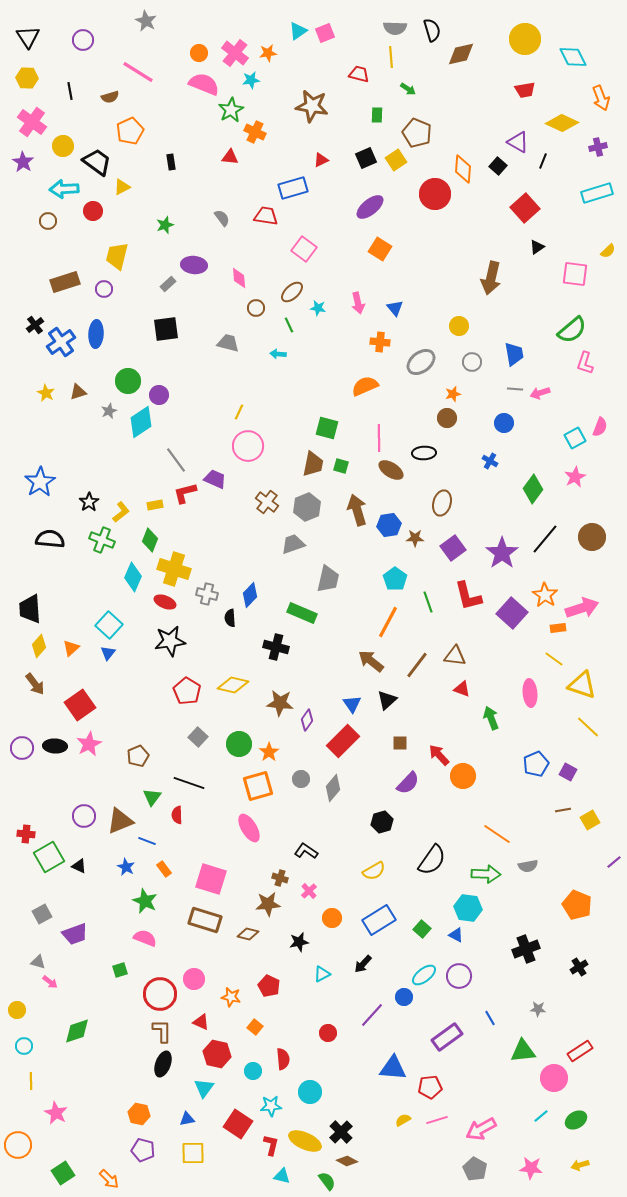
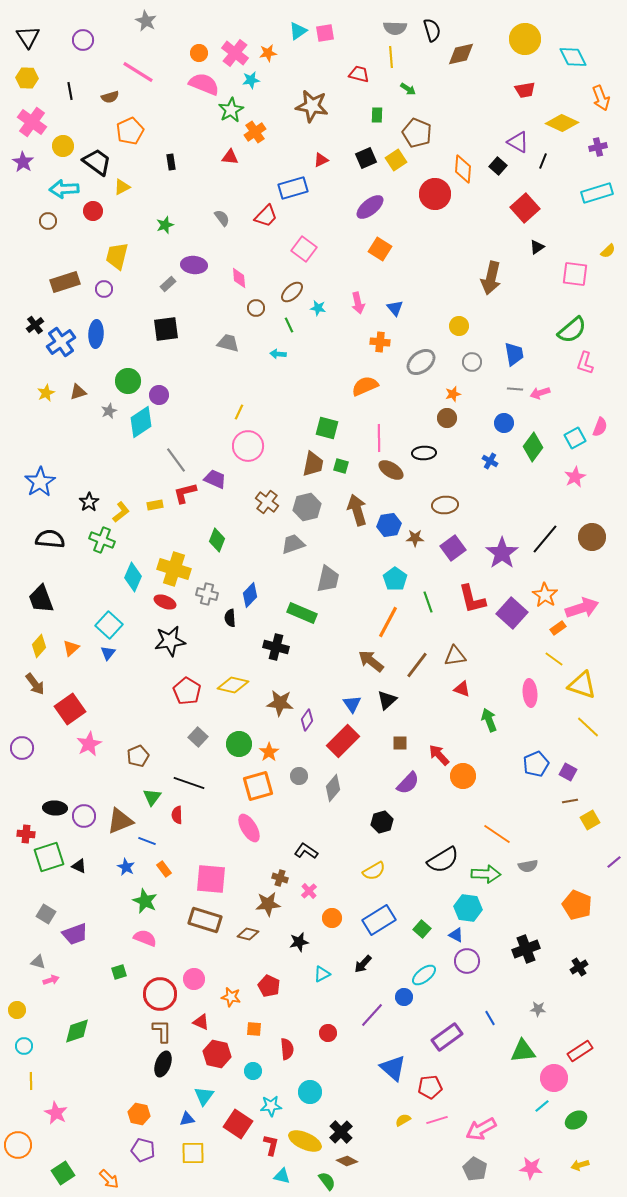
pink square at (325, 33): rotated 12 degrees clockwise
orange cross at (255, 132): rotated 30 degrees clockwise
red trapezoid at (266, 216): rotated 125 degrees clockwise
yellow star at (46, 393): rotated 18 degrees clockwise
green diamond at (533, 489): moved 42 px up
brown ellipse at (442, 503): moved 3 px right, 2 px down; rotated 70 degrees clockwise
gray hexagon at (307, 507): rotated 8 degrees clockwise
green diamond at (150, 540): moved 67 px right
red L-shape at (468, 596): moved 4 px right, 3 px down
black trapezoid at (30, 609): moved 11 px right, 10 px up; rotated 16 degrees counterclockwise
orange rectangle at (558, 628): rotated 28 degrees counterclockwise
brown triangle at (455, 656): rotated 15 degrees counterclockwise
red square at (80, 705): moved 10 px left, 4 px down
green arrow at (491, 718): moved 2 px left, 2 px down
black ellipse at (55, 746): moved 62 px down
gray circle at (301, 779): moved 2 px left, 3 px up
brown line at (563, 810): moved 7 px right, 9 px up
green square at (49, 857): rotated 12 degrees clockwise
black semicircle at (432, 860): moved 11 px right; rotated 24 degrees clockwise
pink square at (211, 879): rotated 12 degrees counterclockwise
gray square at (42, 914): moved 4 px right; rotated 30 degrees counterclockwise
green square at (120, 970): moved 1 px left, 2 px down
purple circle at (459, 976): moved 8 px right, 15 px up
pink arrow at (50, 982): moved 1 px right, 2 px up; rotated 56 degrees counterclockwise
orange square at (255, 1027): moved 1 px left, 2 px down; rotated 35 degrees counterclockwise
red semicircle at (283, 1059): moved 4 px right, 10 px up
blue triangle at (393, 1068): rotated 36 degrees clockwise
cyan triangle at (204, 1088): moved 8 px down
cyan line at (541, 1116): moved 1 px right, 10 px up
